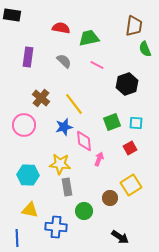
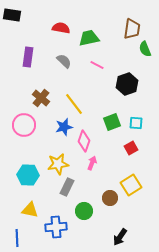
brown trapezoid: moved 2 px left, 3 px down
pink diamond: rotated 25 degrees clockwise
red square: moved 1 px right
pink arrow: moved 7 px left, 4 px down
yellow star: moved 2 px left; rotated 15 degrees counterclockwise
gray rectangle: rotated 36 degrees clockwise
blue cross: rotated 10 degrees counterclockwise
black arrow: rotated 90 degrees clockwise
